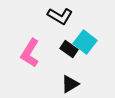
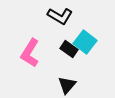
black triangle: moved 3 px left, 1 px down; rotated 18 degrees counterclockwise
